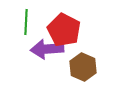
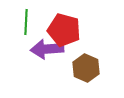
red pentagon: rotated 12 degrees counterclockwise
brown hexagon: moved 3 px right, 1 px down
